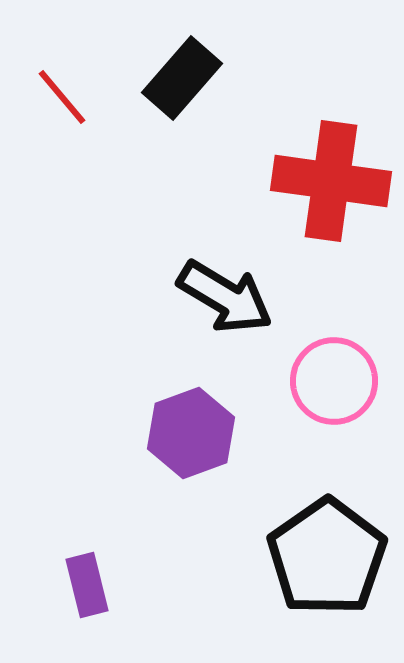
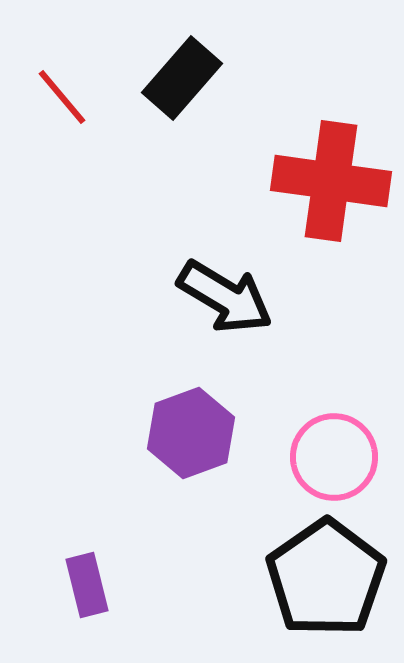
pink circle: moved 76 px down
black pentagon: moved 1 px left, 21 px down
